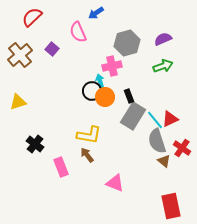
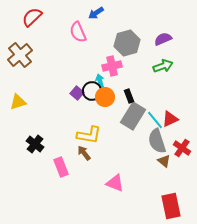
purple square: moved 25 px right, 44 px down
brown arrow: moved 3 px left, 2 px up
